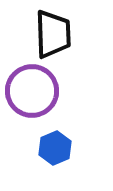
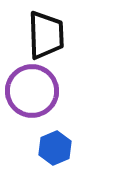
black trapezoid: moved 7 px left, 1 px down
